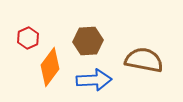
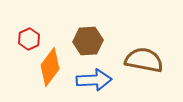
red hexagon: moved 1 px right, 1 px down
